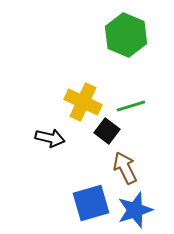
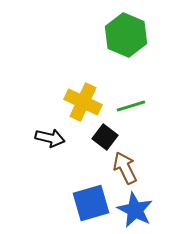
black square: moved 2 px left, 6 px down
blue star: rotated 27 degrees counterclockwise
